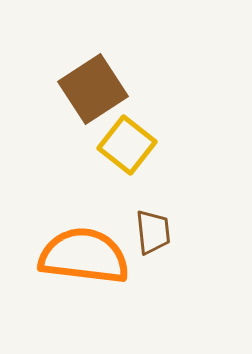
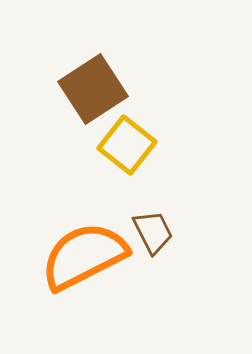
brown trapezoid: rotated 21 degrees counterclockwise
orange semicircle: rotated 34 degrees counterclockwise
